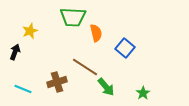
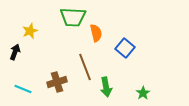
brown line: rotated 36 degrees clockwise
green arrow: rotated 30 degrees clockwise
